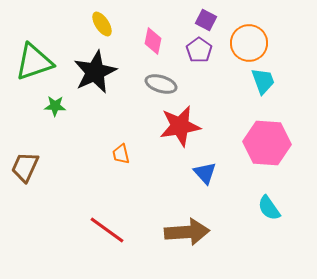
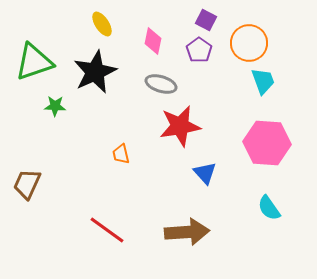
brown trapezoid: moved 2 px right, 17 px down
